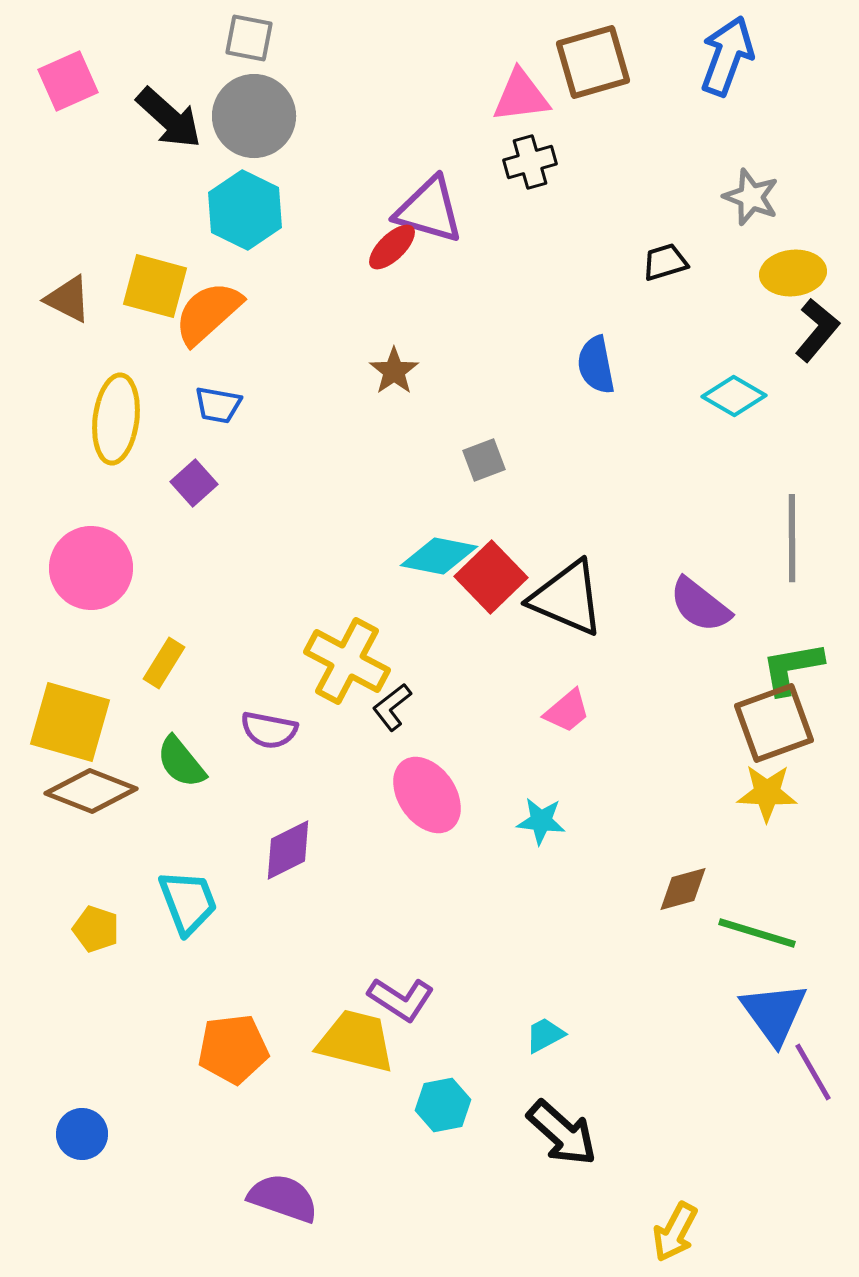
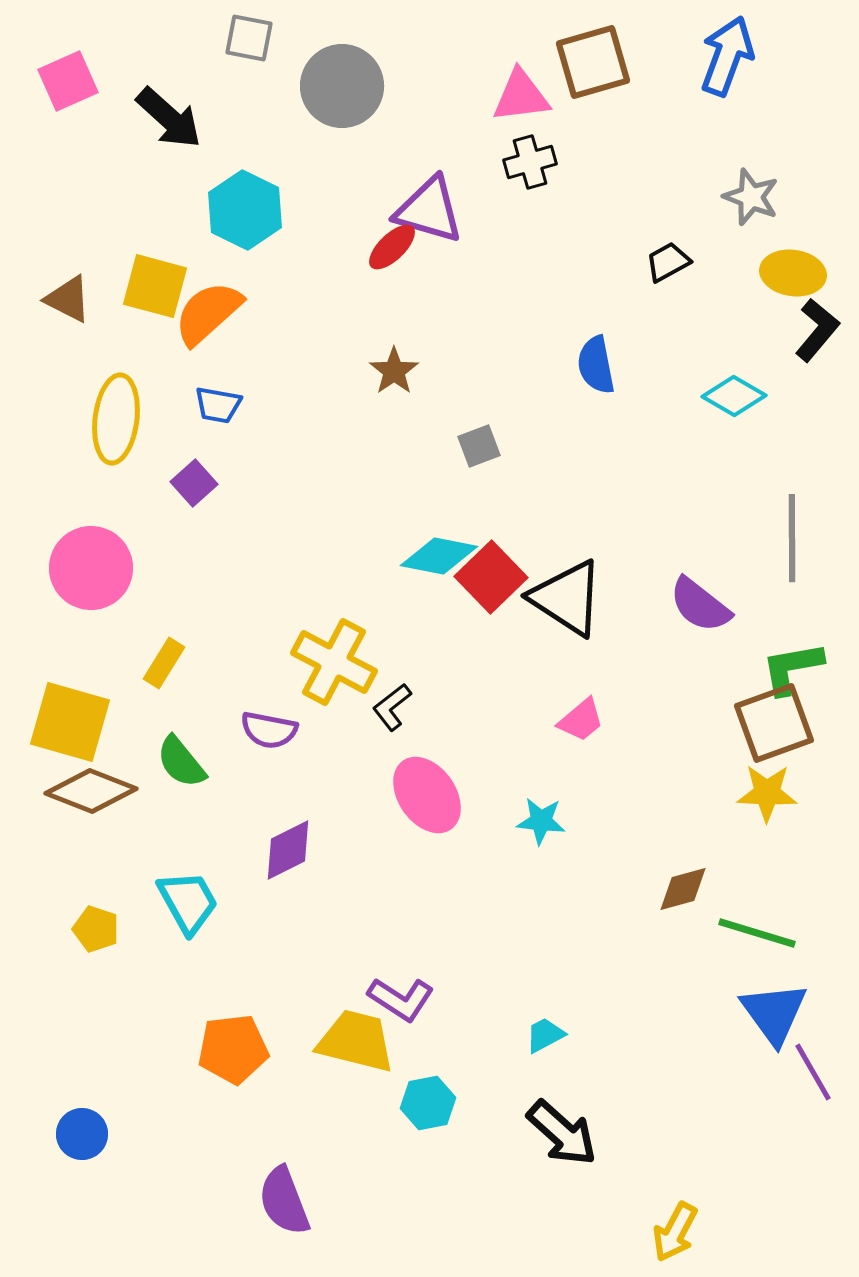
gray circle at (254, 116): moved 88 px right, 30 px up
black trapezoid at (665, 262): moved 3 px right; rotated 12 degrees counterclockwise
yellow ellipse at (793, 273): rotated 14 degrees clockwise
gray square at (484, 460): moved 5 px left, 14 px up
black triangle at (567, 598): rotated 10 degrees clockwise
yellow cross at (347, 661): moved 13 px left, 1 px down
pink trapezoid at (567, 711): moved 14 px right, 9 px down
cyan trapezoid at (188, 902): rotated 8 degrees counterclockwise
cyan hexagon at (443, 1105): moved 15 px left, 2 px up
purple semicircle at (283, 1198): moved 1 px right, 3 px down; rotated 130 degrees counterclockwise
